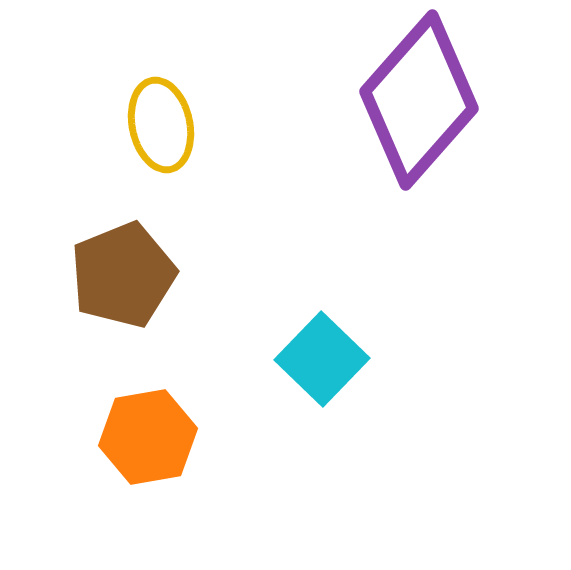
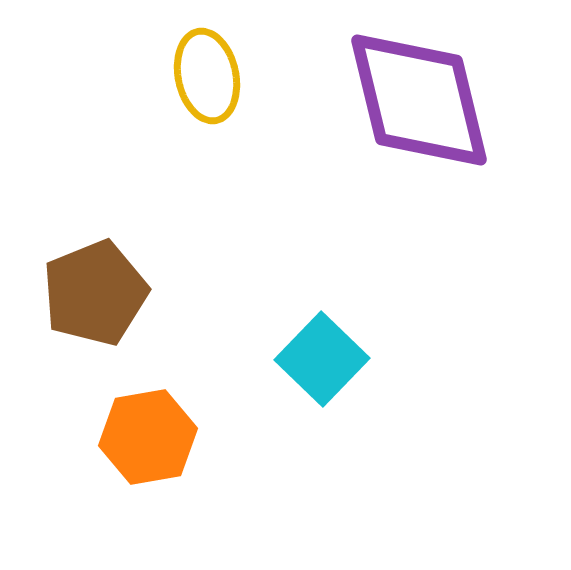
purple diamond: rotated 55 degrees counterclockwise
yellow ellipse: moved 46 px right, 49 px up
brown pentagon: moved 28 px left, 18 px down
